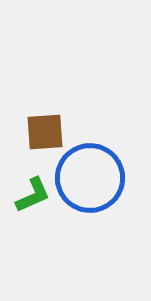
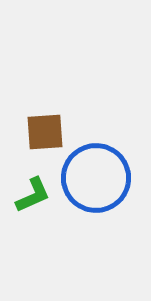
blue circle: moved 6 px right
